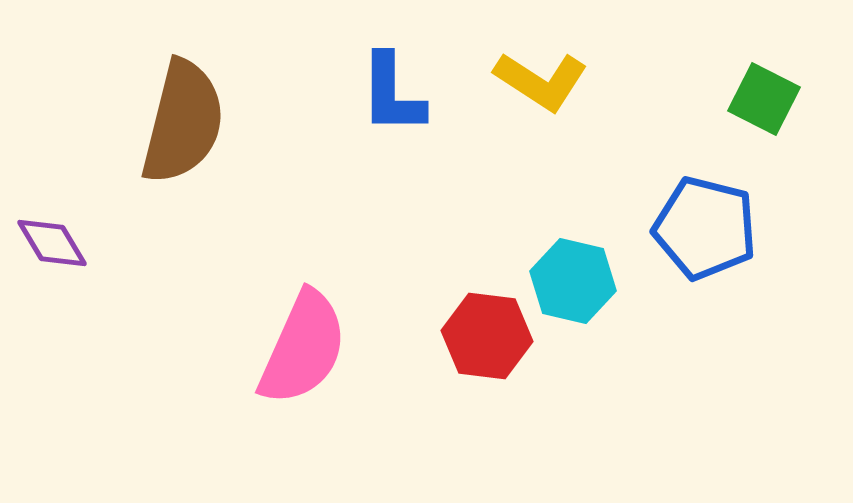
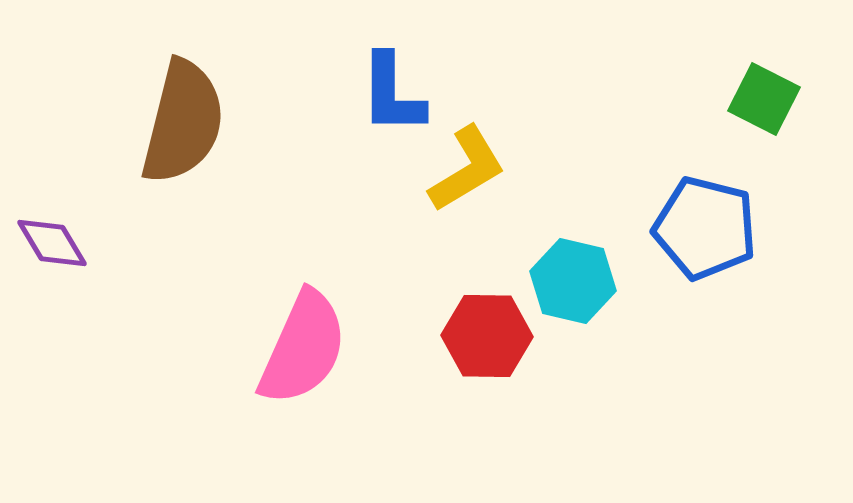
yellow L-shape: moved 74 px left, 88 px down; rotated 64 degrees counterclockwise
red hexagon: rotated 6 degrees counterclockwise
